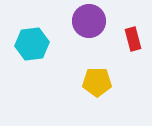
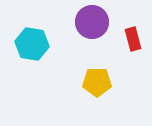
purple circle: moved 3 px right, 1 px down
cyan hexagon: rotated 16 degrees clockwise
